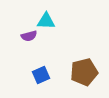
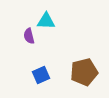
purple semicircle: rotated 91 degrees clockwise
